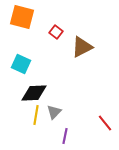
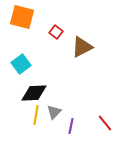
cyan square: rotated 30 degrees clockwise
purple line: moved 6 px right, 10 px up
